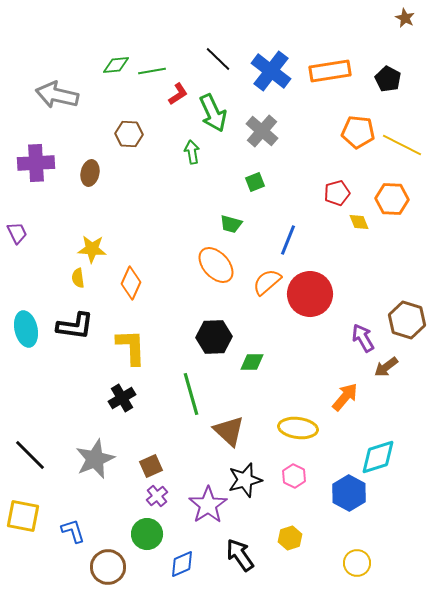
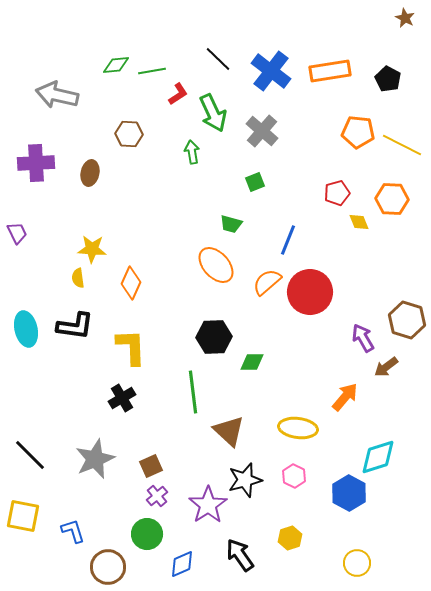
red circle at (310, 294): moved 2 px up
green line at (191, 394): moved 2 px right, 2 px up; rotated 9 degrees clockwise
